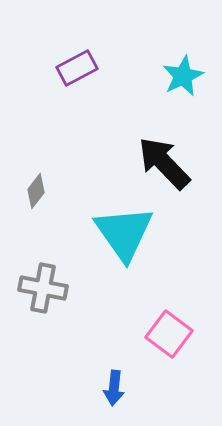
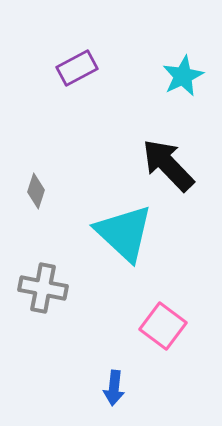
black arrow: moved 4 px right, 2 px down
gray diamond: rotated 20 degrees counterclockwise
cyan triangle: rotated 12 degrees counterclockwise
pink square: moved 6 px left, 8 px up
